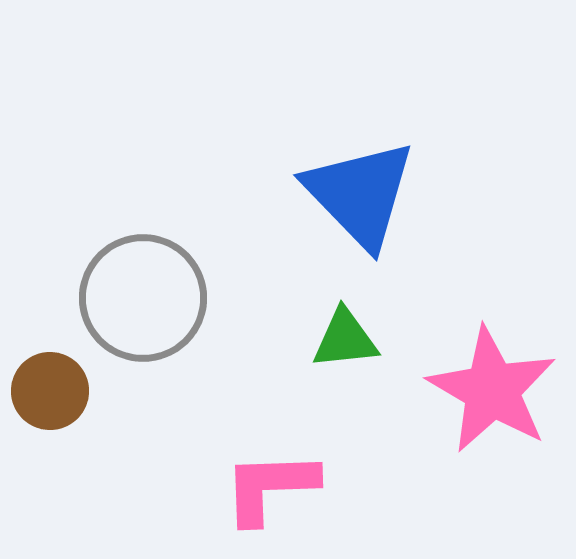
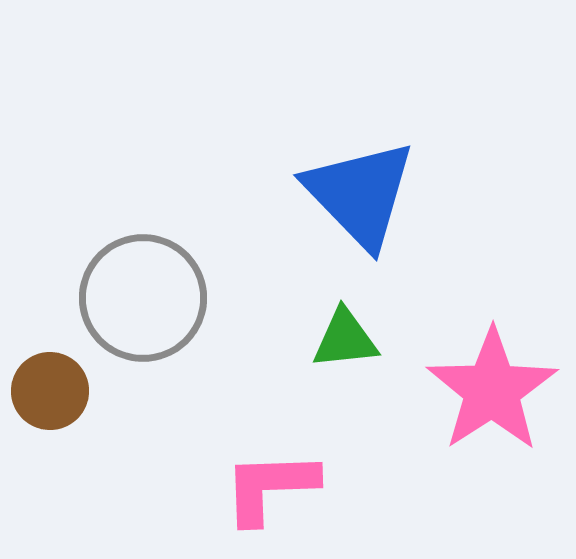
pink star: rotated 9 degrees clockwise
